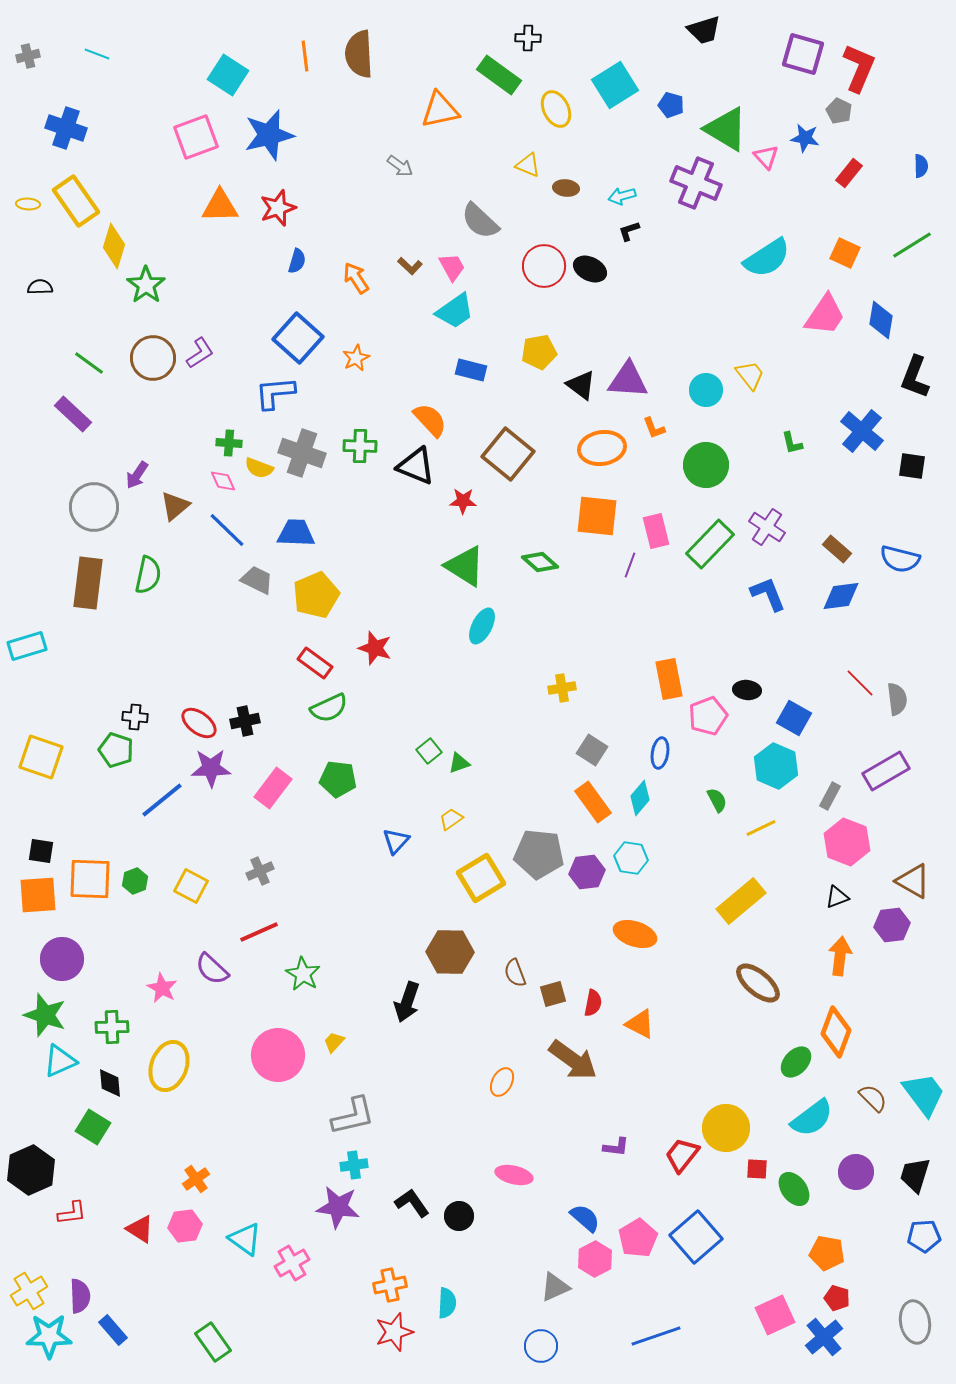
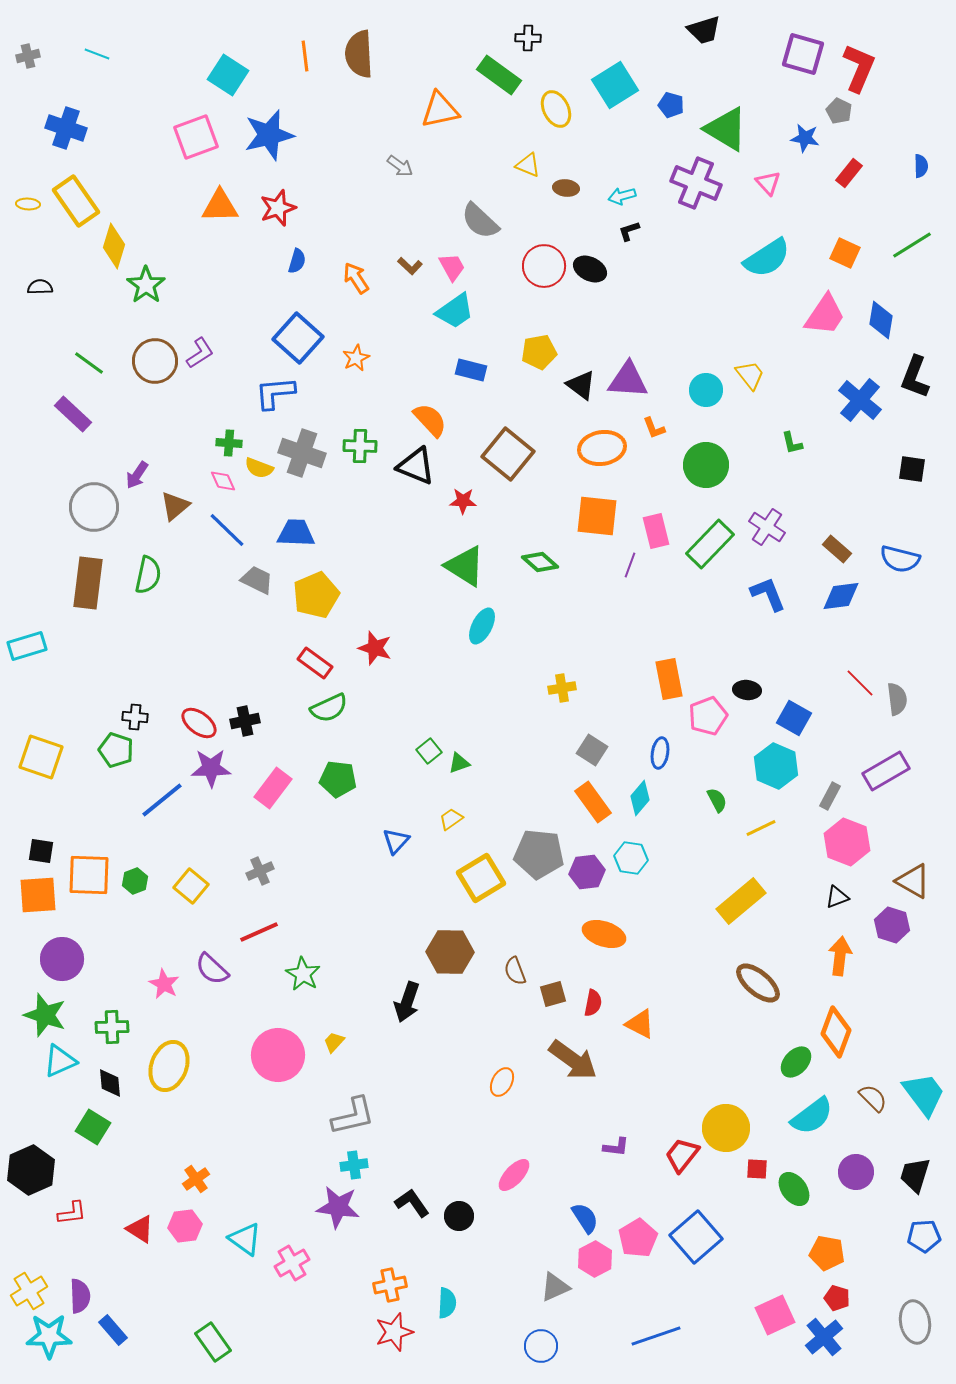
pink triangle at (766, 157): moved 2 px right, 26 px down
brown circle at (153, 358): moved 2 px right, 3 px down
blue cross at (862, 431): moved 2 px left, 31 px up
black square at (912, 466): moved 3 px down
orange square at (90, 879): moved 1 px left, 4 px up
yellow square at (191, 886): rotated 12 degrees clockwise
purple hexagon at (892, 925): rotated 24 degrees clockwise
orange ellipse at (635, 934): moved 31 px left
brown semicircle at (515, 973): moved 2 px up
pink star at (162, 988): moved 2 px right, 4 px up
cyan semicircle at (812, 1118): moved 2 px up
pink ellipse at (514, 1175): rotated 60 degrees counterclockwise
blue semicircle at (585, 1218): rotated 16 degrees clockwise
